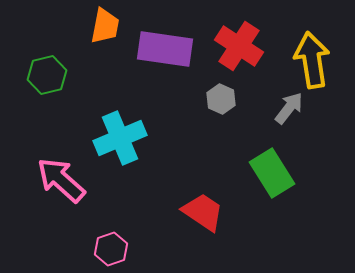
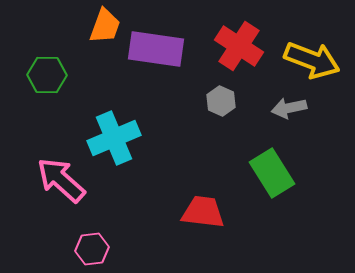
orange trapezoid: rotated 9 degrees clockwise
purple rectangle: moved 9 px left
yellow arrow: rotated 120 degrees clockwise
green hexagon: rotated 15 degrees clockwise
gray hexagon: moved 2 px down
gray arrow: rotated 140 degrees counterclockwise
cyan cross: moved 6 px left
red trapezoid: rotated 27 degrees counterclockwise
pink hexagon: moved 19 px left; rotated 12 degrees clockwise
